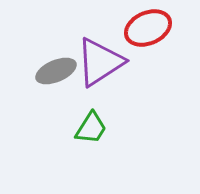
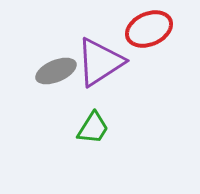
red ellipse: moved 1 px right, 1 px down
green trapezoid: moved 2 px right
